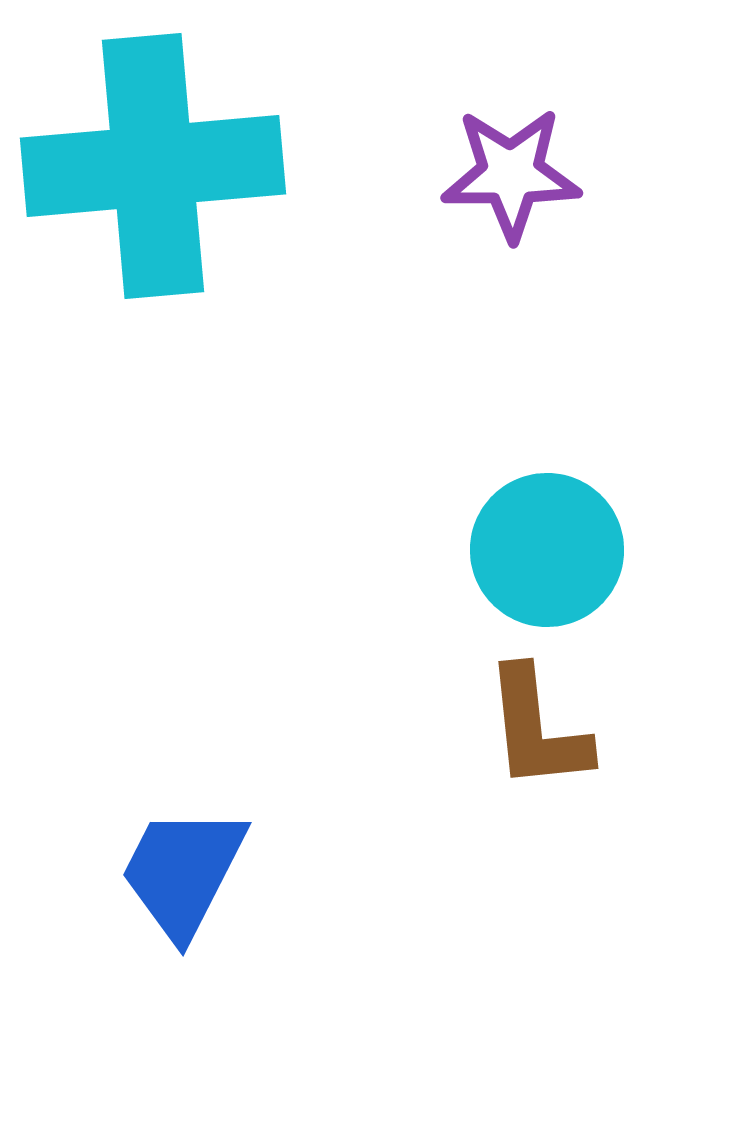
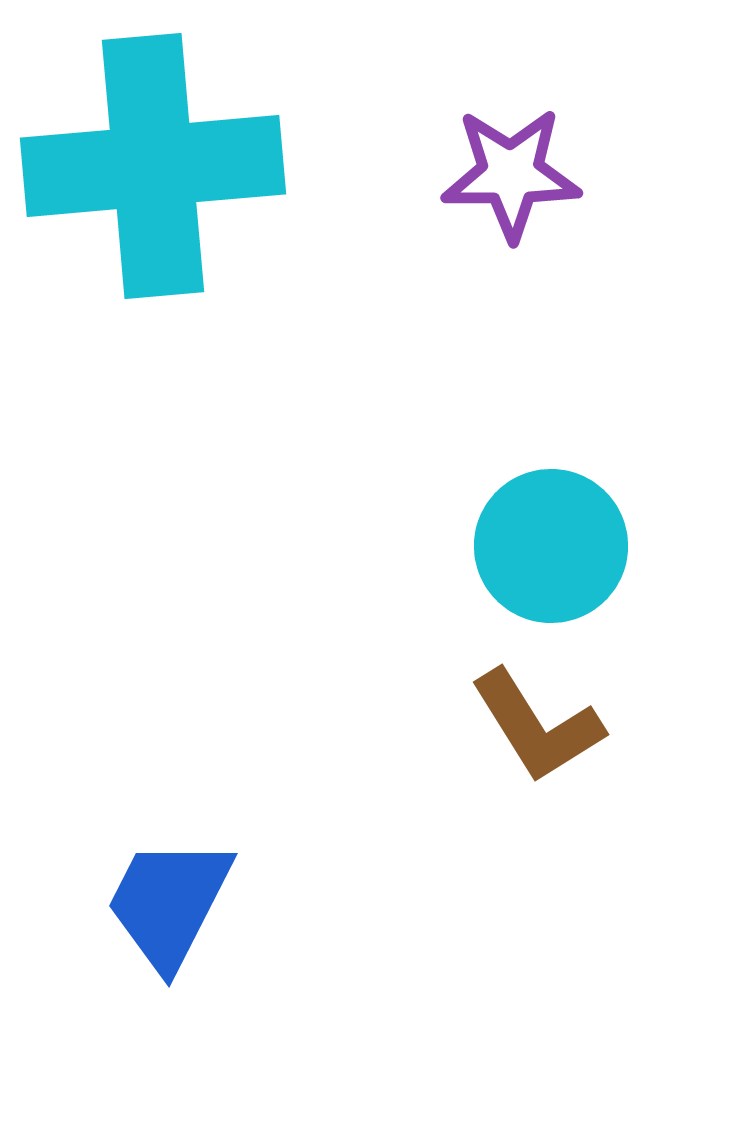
cyan circle: moved 4 px right, 4 px up
brown L-shape: moved 3 px up; rotated 26 degrees counterclockwise
blue trapezoid: moved 14 px left, 31 px down
